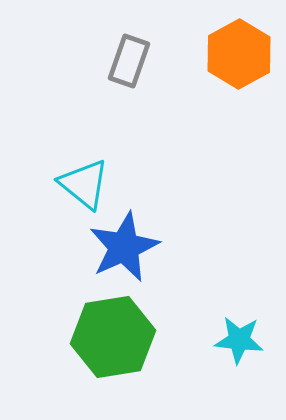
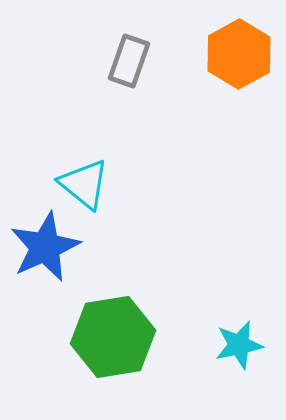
blue star: moved 79 px left
cyan star: moved 5 px down; rotated 18 degrees counterclockwise
